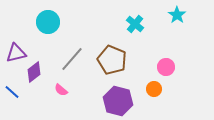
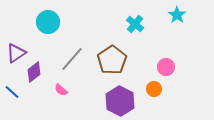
purple triangle: rotated 20 degrees counterclockwise
brown pentagon: rotated 16 degrees clockwise
purple hexagon: moved 2 px right; rotated 12 degrees clockwise
